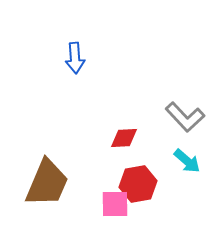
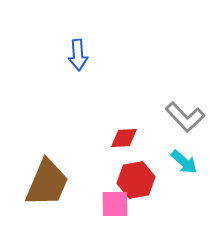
blue arrow: moved 3 px right, 3 px up
cyan arrow: moved 3 px left, 1 px down
red hexagon: moved 2 px left, 4 px up
